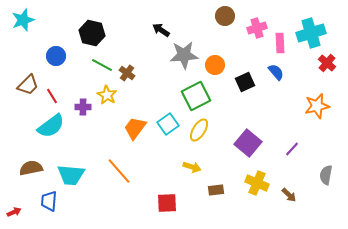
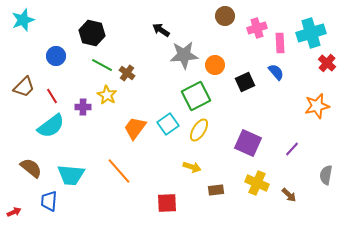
brown trapezoid: moved 4 px left, 2 px down
purple square: rotated 16 degrees counterclockwise
brown semicircle: rotated 50 degrees clockwise
